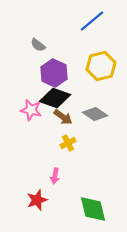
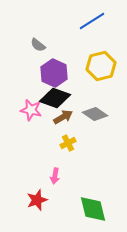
blue line: rotated 8 degrees clockwise
brown arrow: rotated 66 degrees counterclockwise
